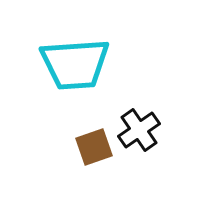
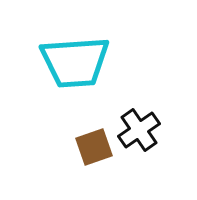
cyan trapezoid: moved 2 px up
